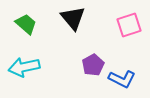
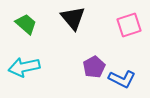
purple pentagon: moved 1 px right, 2 px down
